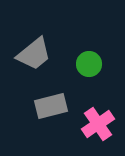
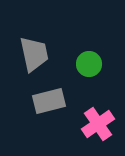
gray trapezoid: rotated 63 degrees counterclockwise
gray rectangle: moved 2 px left, 5 px up
